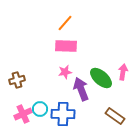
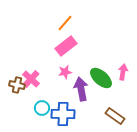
pink rectangle: rotated 40 degrees counterclockwise
brown cross: moved 5 px down; rotated 28 degrees clockwise
purple arrow: rotated 10 degrees clockwise
cyan circle: moved 2 px right, 1 px up
pink cross: moved 8 px right, 35 px up; rotated 24 degrees counterclockwise
